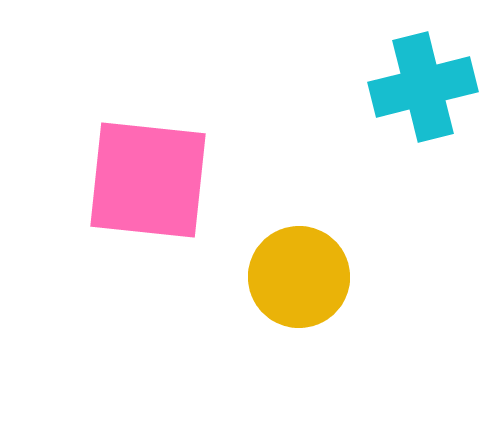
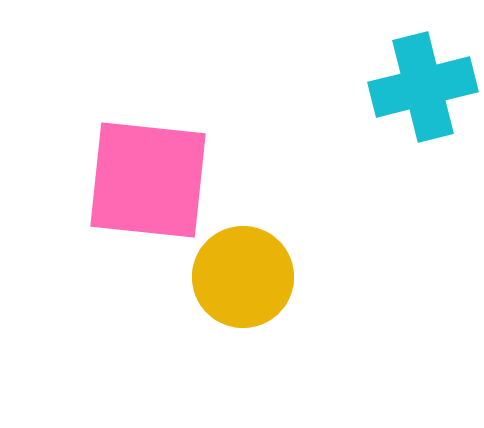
yellow circle: moved 56 px left
